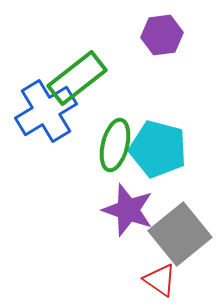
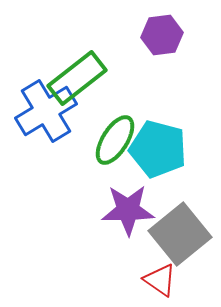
green ellipse: moved 5 px up; rotated 18 degrees clockwise
purple star: rotated 20 degrees counterclockwise
